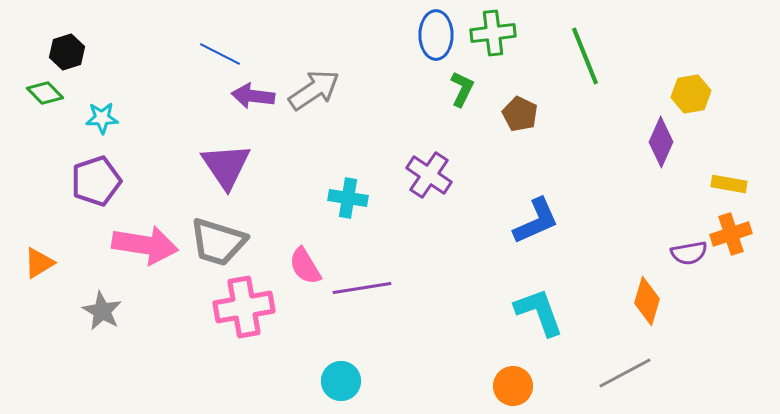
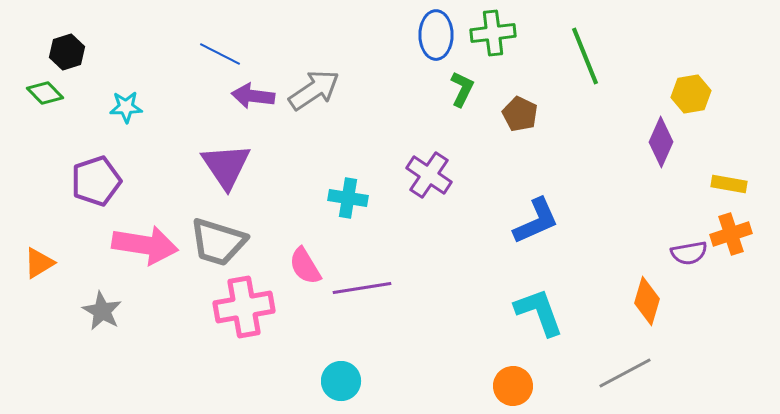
cyan star: moved 24 px right, 11 px up
